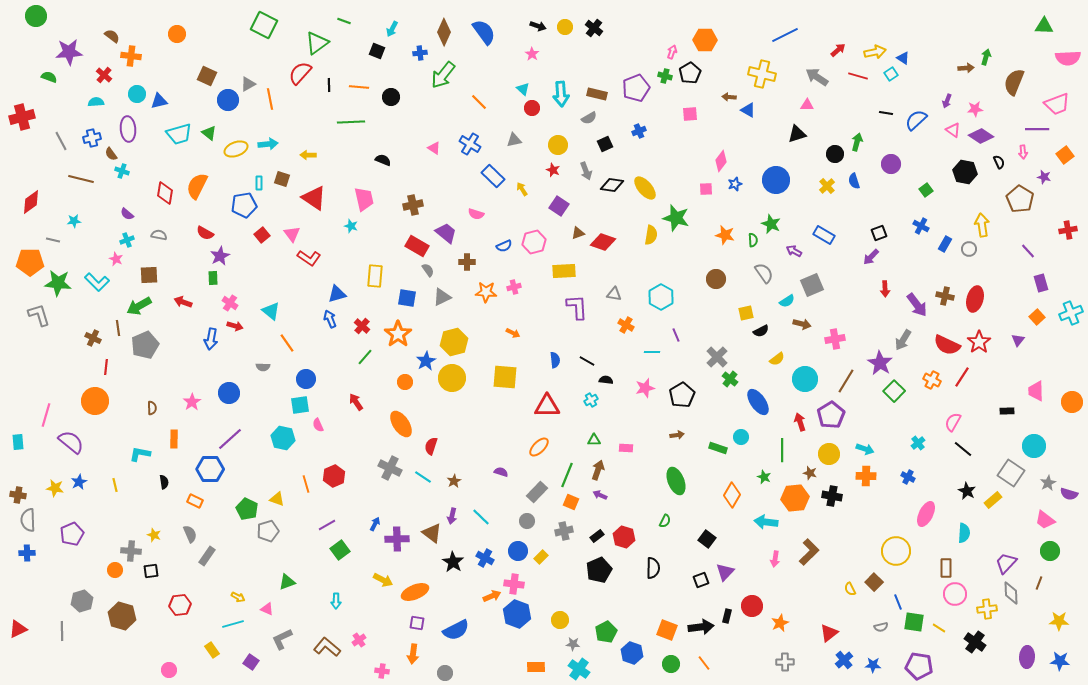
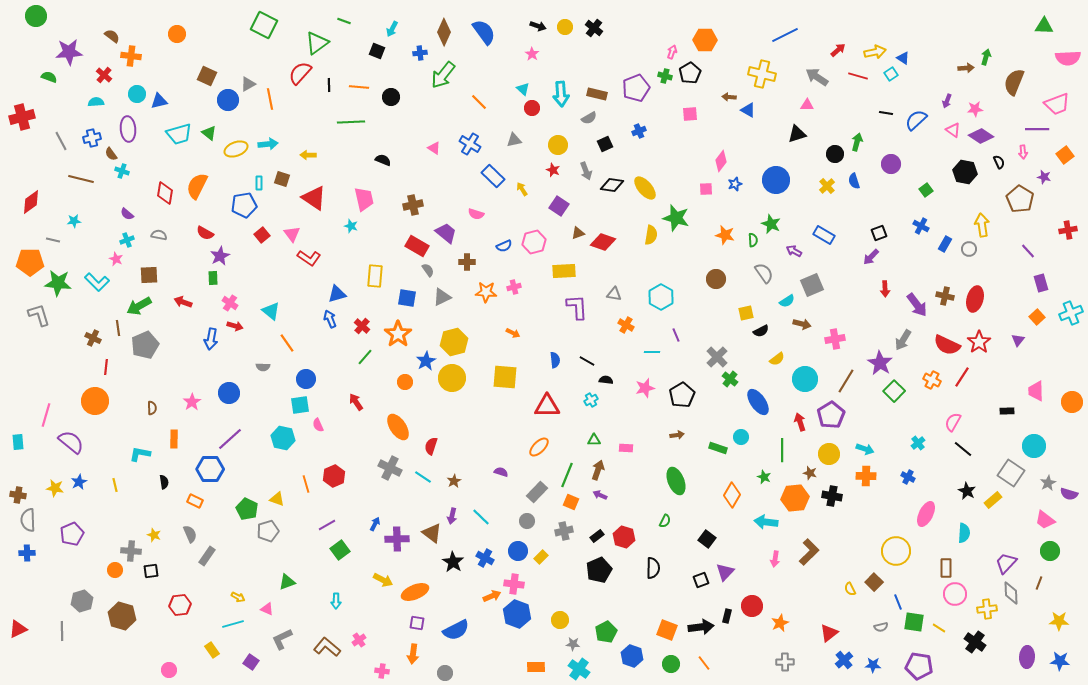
orange ellipse at (401, 424): moved 3 px left, 3 px down
blue hexagon at (632, 653): moved 3 px down
